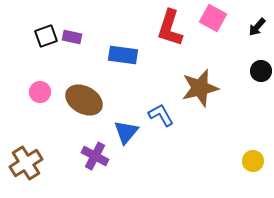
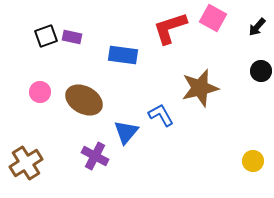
red L-shape: rotated 54 degrees clockwise
